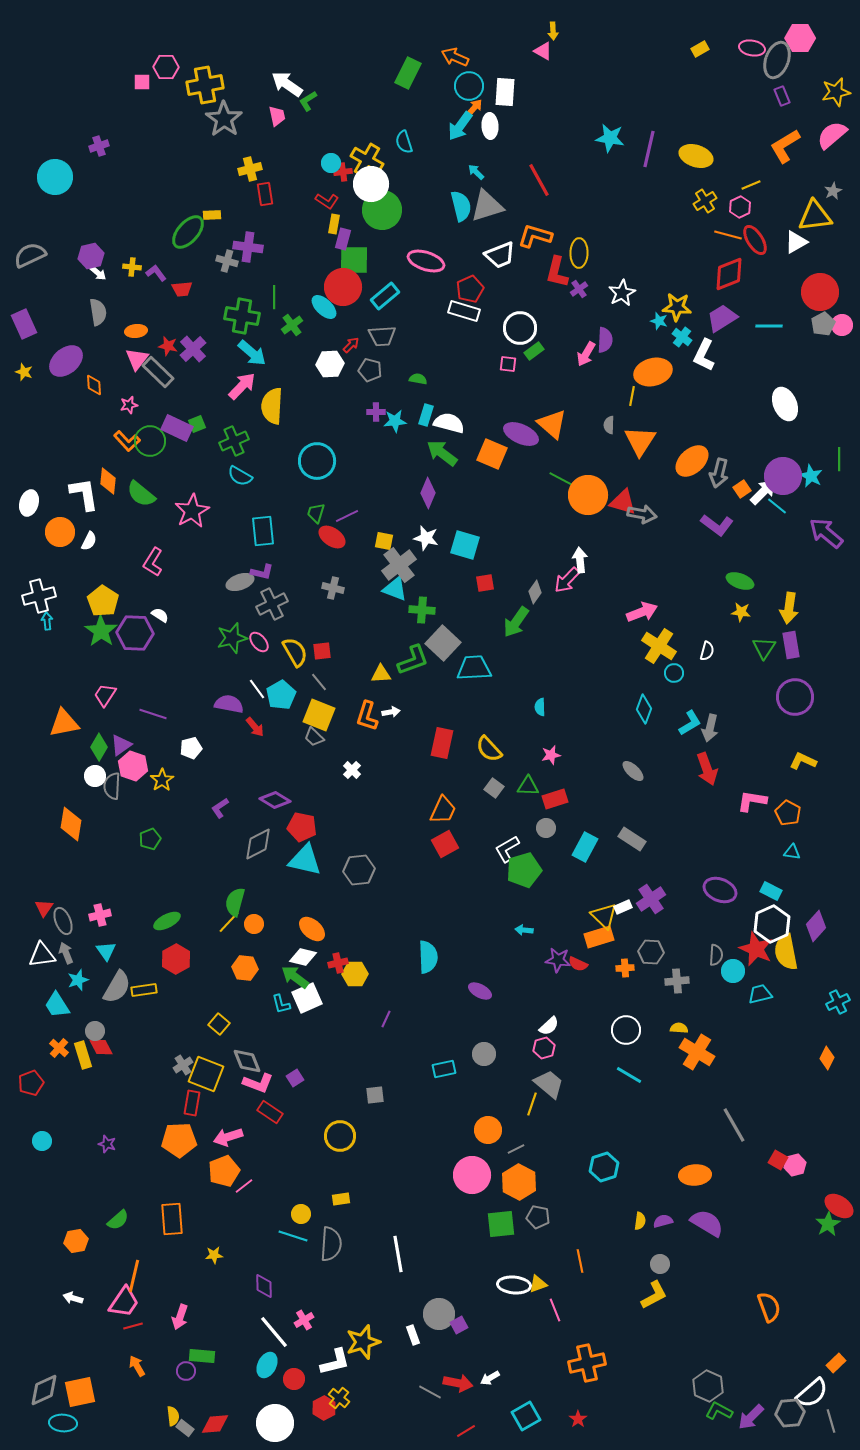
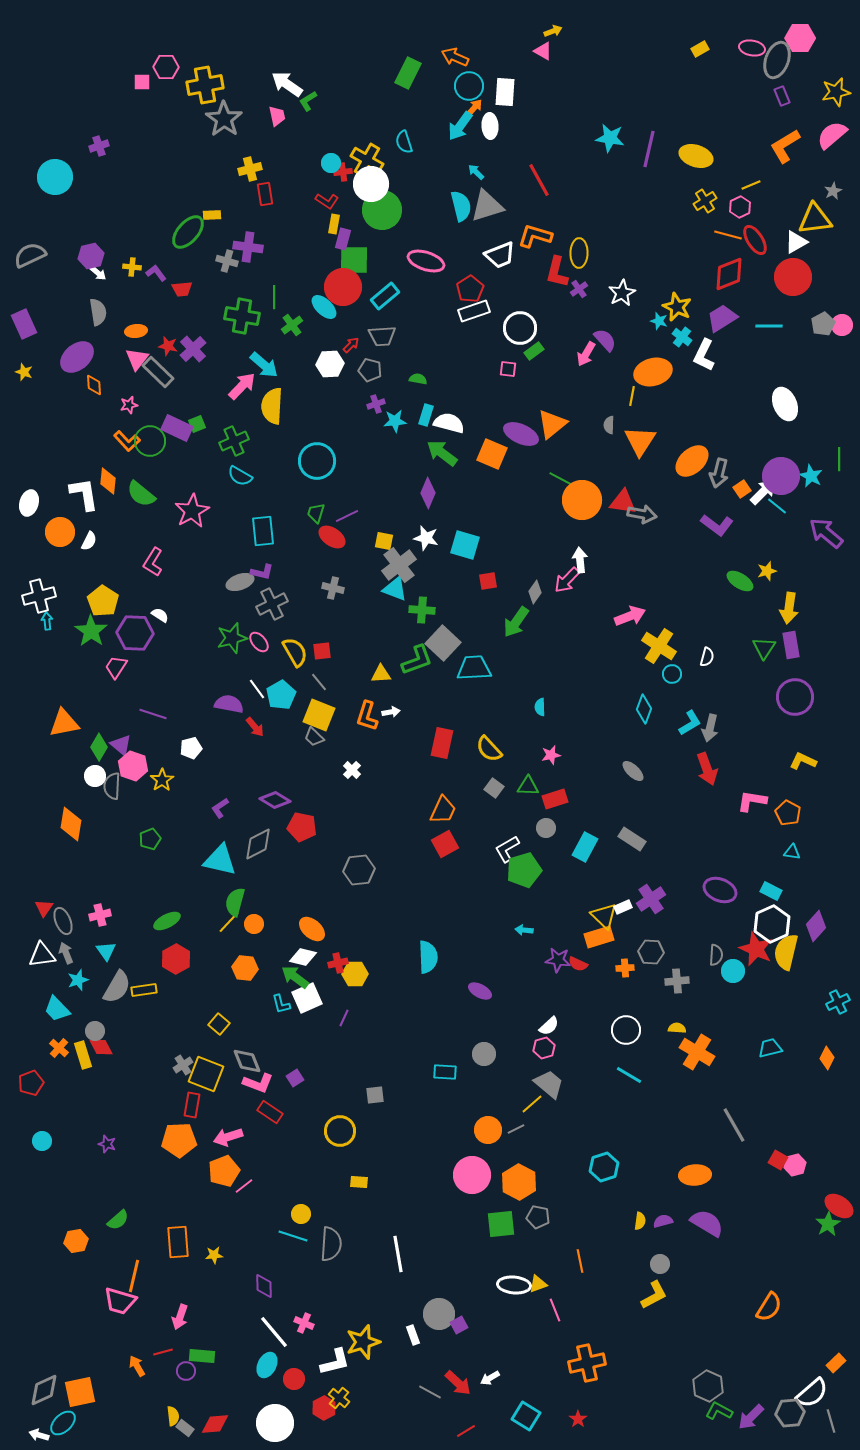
yellow arrow at (553, 31): rotated 108 degrees counterclockwise
yellow triangle at (815, 216): moved 3 px down
red pentagon at (470, 289): rotated 8 degrees counterclockwise
red circle at (820, 292): moved 27 px left, 15 px up
yellow star at (677, 307): rotated 20 degrees clockwise
white rectangle at (464, 311): moved 10 px right; rotated 36 degrees counterclockwise
purple semicircle at (605, 340): rotated 45 degrees counterclockwise
cyan arrow at (252, 353): moved 12 px right, 12 px down
purple ellipse at (66, 361): moved 11 px right, 4 px up
pink square at (508, 364): moved 5 px down
purple cross at (376, 412): moved 8 px up; rotated 18 degrees counterclockwise
orange triangle at (552, 424): rotated 40 degrees clockwise
purple circle at (783, 476): moved 2 px left
orange circle at (588, 495): moved 6 px left, 5 px down
red triangle at (623, 502): rotated 8 degrees counterclockwise
green ellipse at (740, 581): rotated 12 degrees clockwise
red square at (485, 583): moved 3 px right, 2 px up
pink arrow at (642, 612): moved 12 px left, 4 px down
yellow star at (741, 612): moved 26 px right, 41 px up; rotated 24 degrees counterclockwise
green star at (101, 631): moved 10 px left
white semicircle at (707, 651): moved 6 px down
green L-shape at (413, 660): moved 4 px right
cyan circle at (674, 673): moved 2 px left, 1 px down
pink trapezoid at (105, 695): moved 11 px right, 28 px up
purple triangle at (121, 745): rotated 45 degrees counterclockwise
cyan triangle at (305, 860): moved 85 px left
yellow semicircle at (786, 952): rotated 24 degrees clockwise
cyan trapezoid at (760, 994): moved 10 px right, 54 px down
cyan trapezoid at (57, 1005): moved 4 px down; rotated 12 degrees counterclockwise
purple line at (386, 1019): moved 42 px left, 1 px up
yellow semicircle at (679, 1028): moved 2 px left
cyan rectangle at (444, 1069): moved 1 px right, 3 px down; rotated 15 degrees clockwise
red rectangle at (192, 1103): moved 2 px down
yellow line at (532, 1104): rotated 30 degrees clockwise
yellow circle at (340, 1136): moved 5 px up
gray line at (516, 1149): moved 20 px up
yellow rectangle at (341, 1199): moved 18 px right, 17 px up; rotated 12 degrees clockwise
orange rectangle at (172, 1219): moved 6 px right, 23 px down
white arrow at (73, 1298): moved 34 px left, 137 px down
pink trapezoid at (124, 1302): moved 4 px left, 1 px up; rotated 72 degrees clockwise
orange semicircle at (769, 1307): rotated 52 degrees clockwise
pink cross at (304, 1320): moved 3 px down; rotated 36 degrees counterclockwise
red line at (133, 1326): moved 30 px right, 26 px down
red arrow at (458, 1383): rotated 32 degrees clockwise
cyan square at (526, 1416): rotated 28 degrees counterclockwise
cyan ellipse at (63, 1423): rotated 48 degrees counterclockwise
